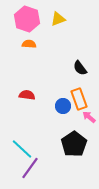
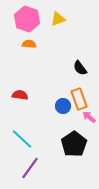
red semicircle: moved 7 px left
cyan line: moved 10 px up
